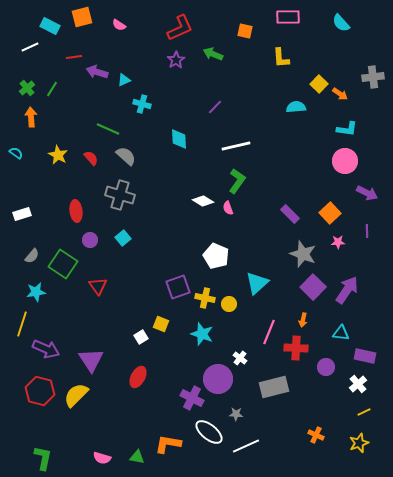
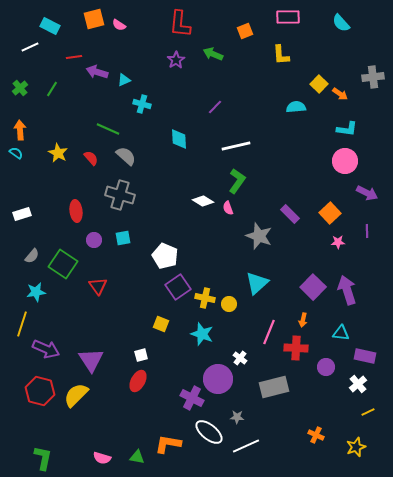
orange square at (82, 17): moved 12 px right, 2 px down
red L-shape at (180, 28): moved 4 px up; rotated 120 degrees clockwise
orange square at (245, 31): rotated 35 degrees counterclockwise
yellow L-shape at (281, 58): moved 3 px up
green cross at (27, 88): moved 7 px left
orange arrow at (31, 117): moved 11 px left, 13 px down
yellow star at (58, 155): moved 2 px up
cyan square at (123, 238): rotated 28 degrees clockwise
purple circle at (90, 240): moved 4 px right
gray star at (303, 254): moved 44 px left, 18 px up
white pentagon at (216, 256): moved 51 px left
purple square at (178, 287): rotated 15 degrees counterclockwise
purple arrow at (347, 290): rotated 52 degrees counterclockwise
white square at (141, 337): moved 18 px down; rotated 16 degrees clockwise
red ellipse at (138, 377): moved 4 px down
yellow line at (364, 412): moved 4 px right
gray star at (236, 414): moved 1 px right, 3 px down
yellow star at (359, 443): moved 3 px left, 4 px down
